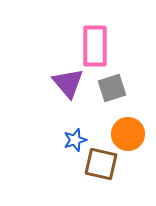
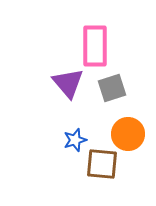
brown square: moved 1 px right; rotated 8 degrees counterclockwise
